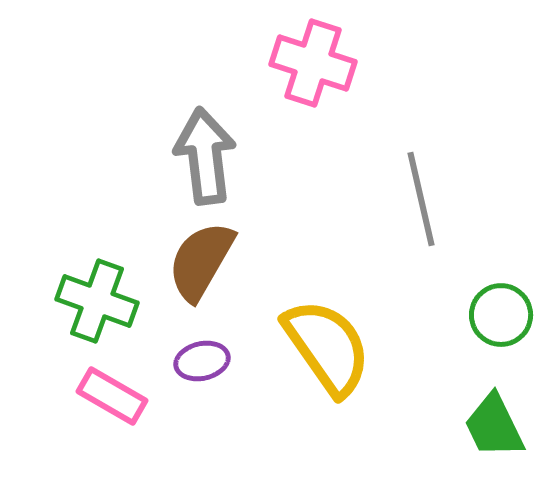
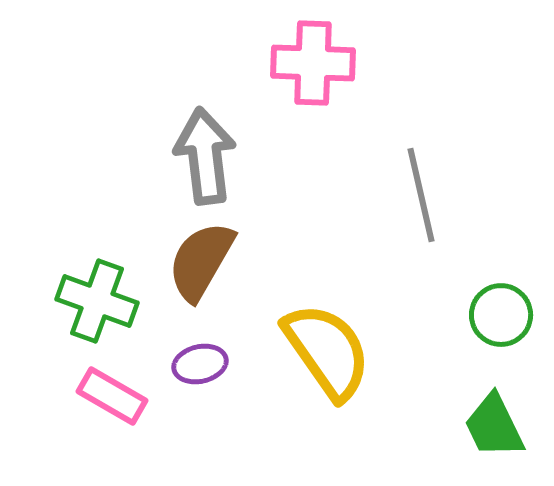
pink cross: rotated 16 degrees counterclockwise
gray line: moved 4 px up
yellow semicircle: moved 4 px down
purple ellipse: moved 2 px left, 3 px down
